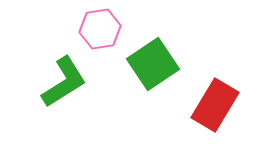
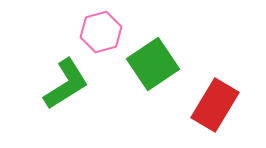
pink hexagon: moved 1 px right, 3 px down; rotated 6 degrees counterclockwise
green L-shape: moved 2 px right, 2 px down
